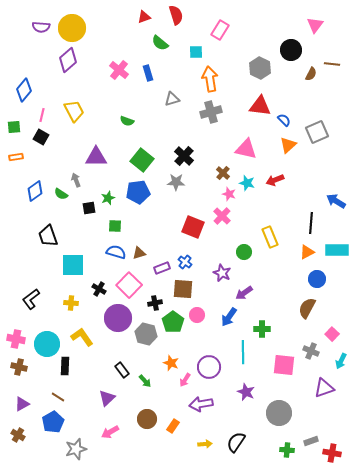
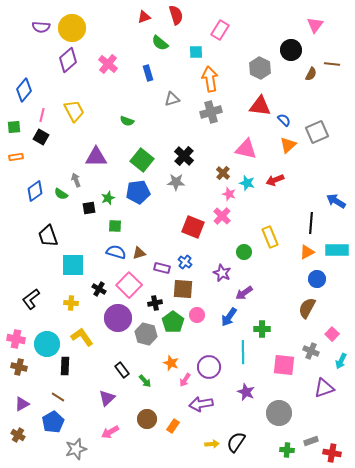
pink cross at (119, 70): moved 11 px left, 6 px up
purple rectangle at (162, 268): rotated 35 degrees clockwise
yellow arrow at (205, 444): moved 7 px right
